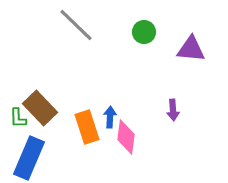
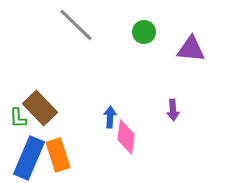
orange rectangle: moved 29 px left, 28 px down
